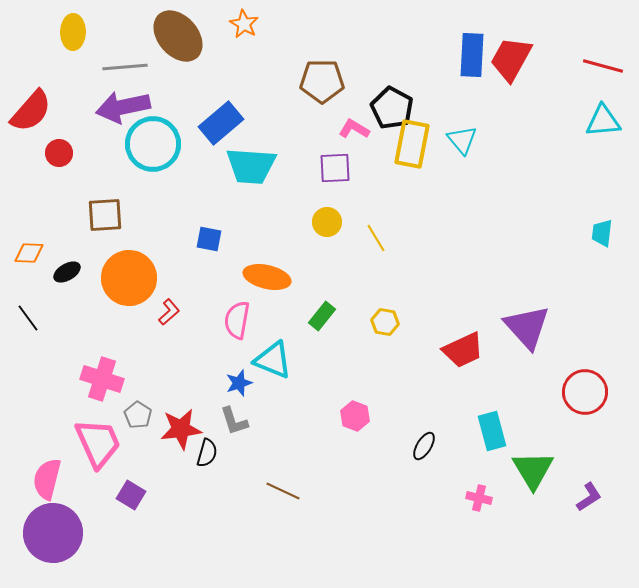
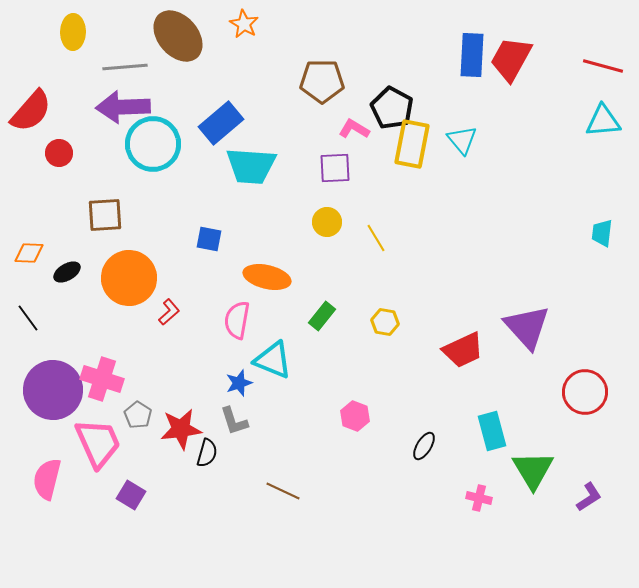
purple arrow at (123, 107): rotated 10 degrees clockwise
purple circle at (53, 533): moved 143 px up
